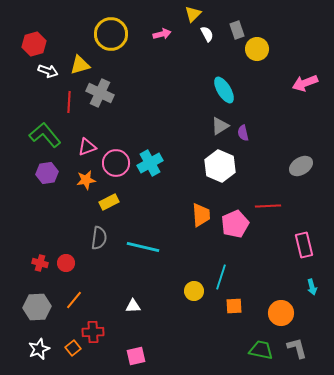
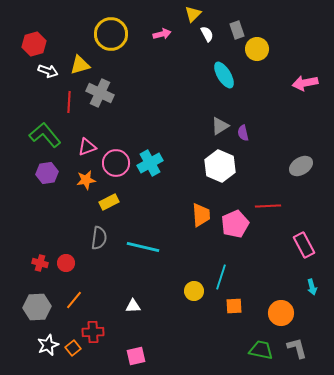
pink arrow at (305, 83): rotated 10 degrees clockwise
cyan ellipse at (224, 90): moved 15 px up
pink rectangle at (304, 245): rotated 15 degrees counterclockwise
white star at (39, 349): moved 9 px right, 4 px up
